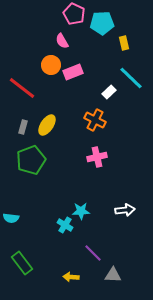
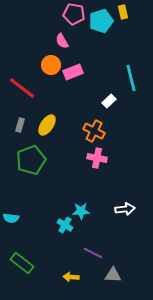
pink pentagon: rotated 15 degrees counterclockwise
cyan pentagon: moved 1 px left, 2 px up; rotated 15 degrees counterclockwise
yellow rectangle: moved 1 px left, 31 px up
cyan line: rotated 32 degrees clockwise
white rectangle: moved 9 px down
orange cross: moved 1 px left, 11 px down
gray rectangle: moved 3 px left, 2 px up
pink cross: moved 1 px down; rotated 24 degrees clockwise
white arrow: moved 1 px up
purple line: rotated 18 degrees counterclockwise
green rectangle: rotated 15 degrees counterclockwise
